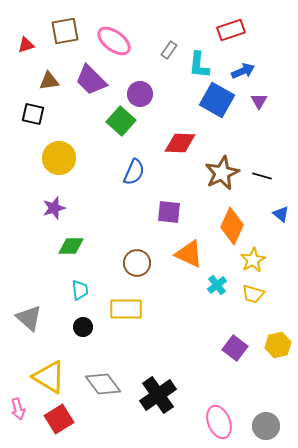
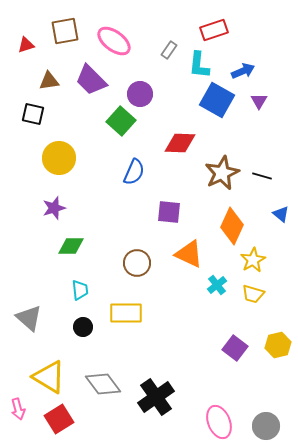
red rectangle at (231, 30): moved 17 px left
yellow rectangle at (126, 309): moved 4 px down
black cross at (158, 395): moved 2 px left, 2 px down
